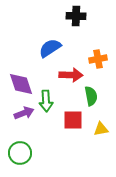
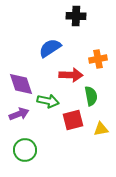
green arrow: moved 2 px right; rotated 75 degrees counterclockwise
purple arrow: moved 5 px left, 1 px down
red square: rotated 15 degrees counterclockwise
green circle: moved 5 px right, 3 px up
